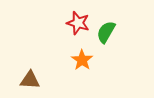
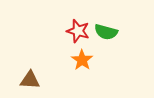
red star: moved 8 px down
green semicircle: rotated 105 degrees counterclockwise
